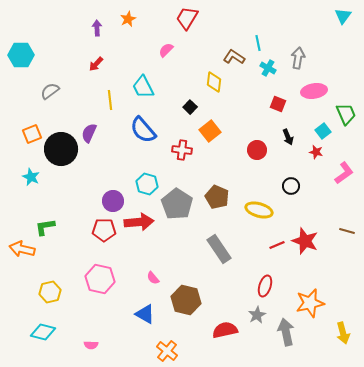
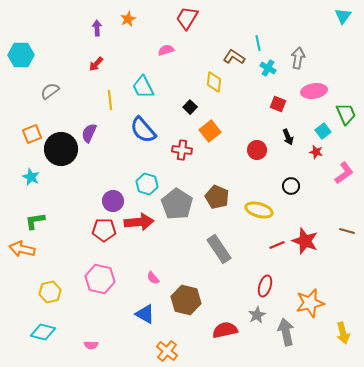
pink semicircle at (166, 50): rotated 28 degrees clockwise
green L-shape at (45, 227): moved 10 px left, 6 px up
